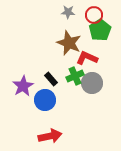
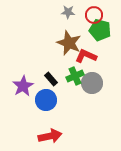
green pentagon: rotated 25 degrees counterclockwise
red L-shape: moved 1 px left, 2 px up
blue circle: moved 1 px right
